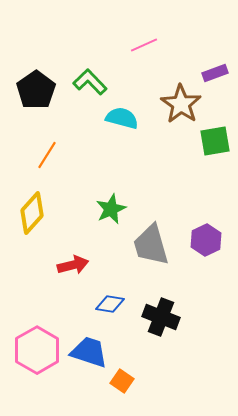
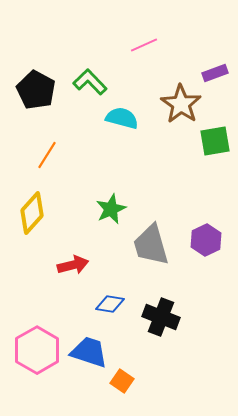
black pentagon: rotated 9 degrees counterclockwise
